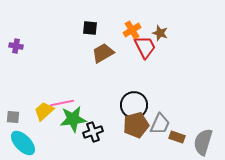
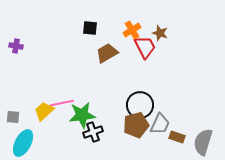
brown trapezoid: moved 4 px right
black circle: moved 6 px right
green star: moved 9 px right, 4 px up
cyan ellipse: rotated 72 degrees clockwise
